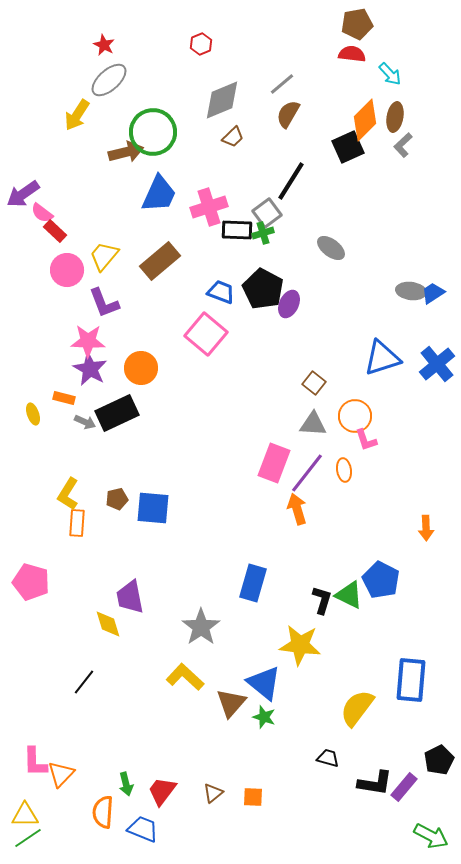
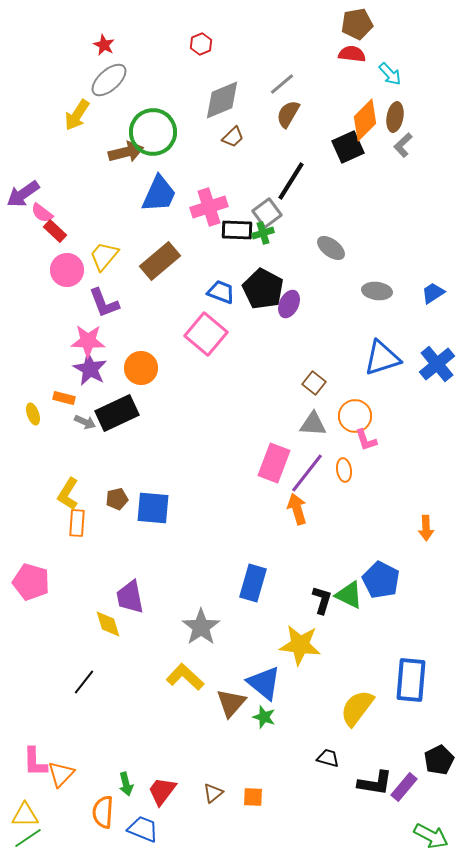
gray ellipse at (411, 291): moved 34 px left
